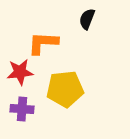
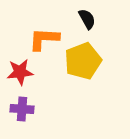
black semicircle: rotated 130 degrees clockwise
orange L-shape: moved 1 px right, 4 px up
yellow pentagon: moved 18 px right, 28 px up; rotated 15 degrees counterclockwise
